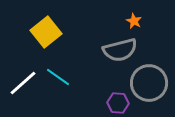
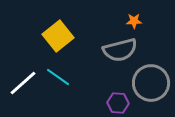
orange star: rotated 28 degrees counterclockwise
yellow square: moved 12 px right, 4 px down
gray circle: moved 2 px right
